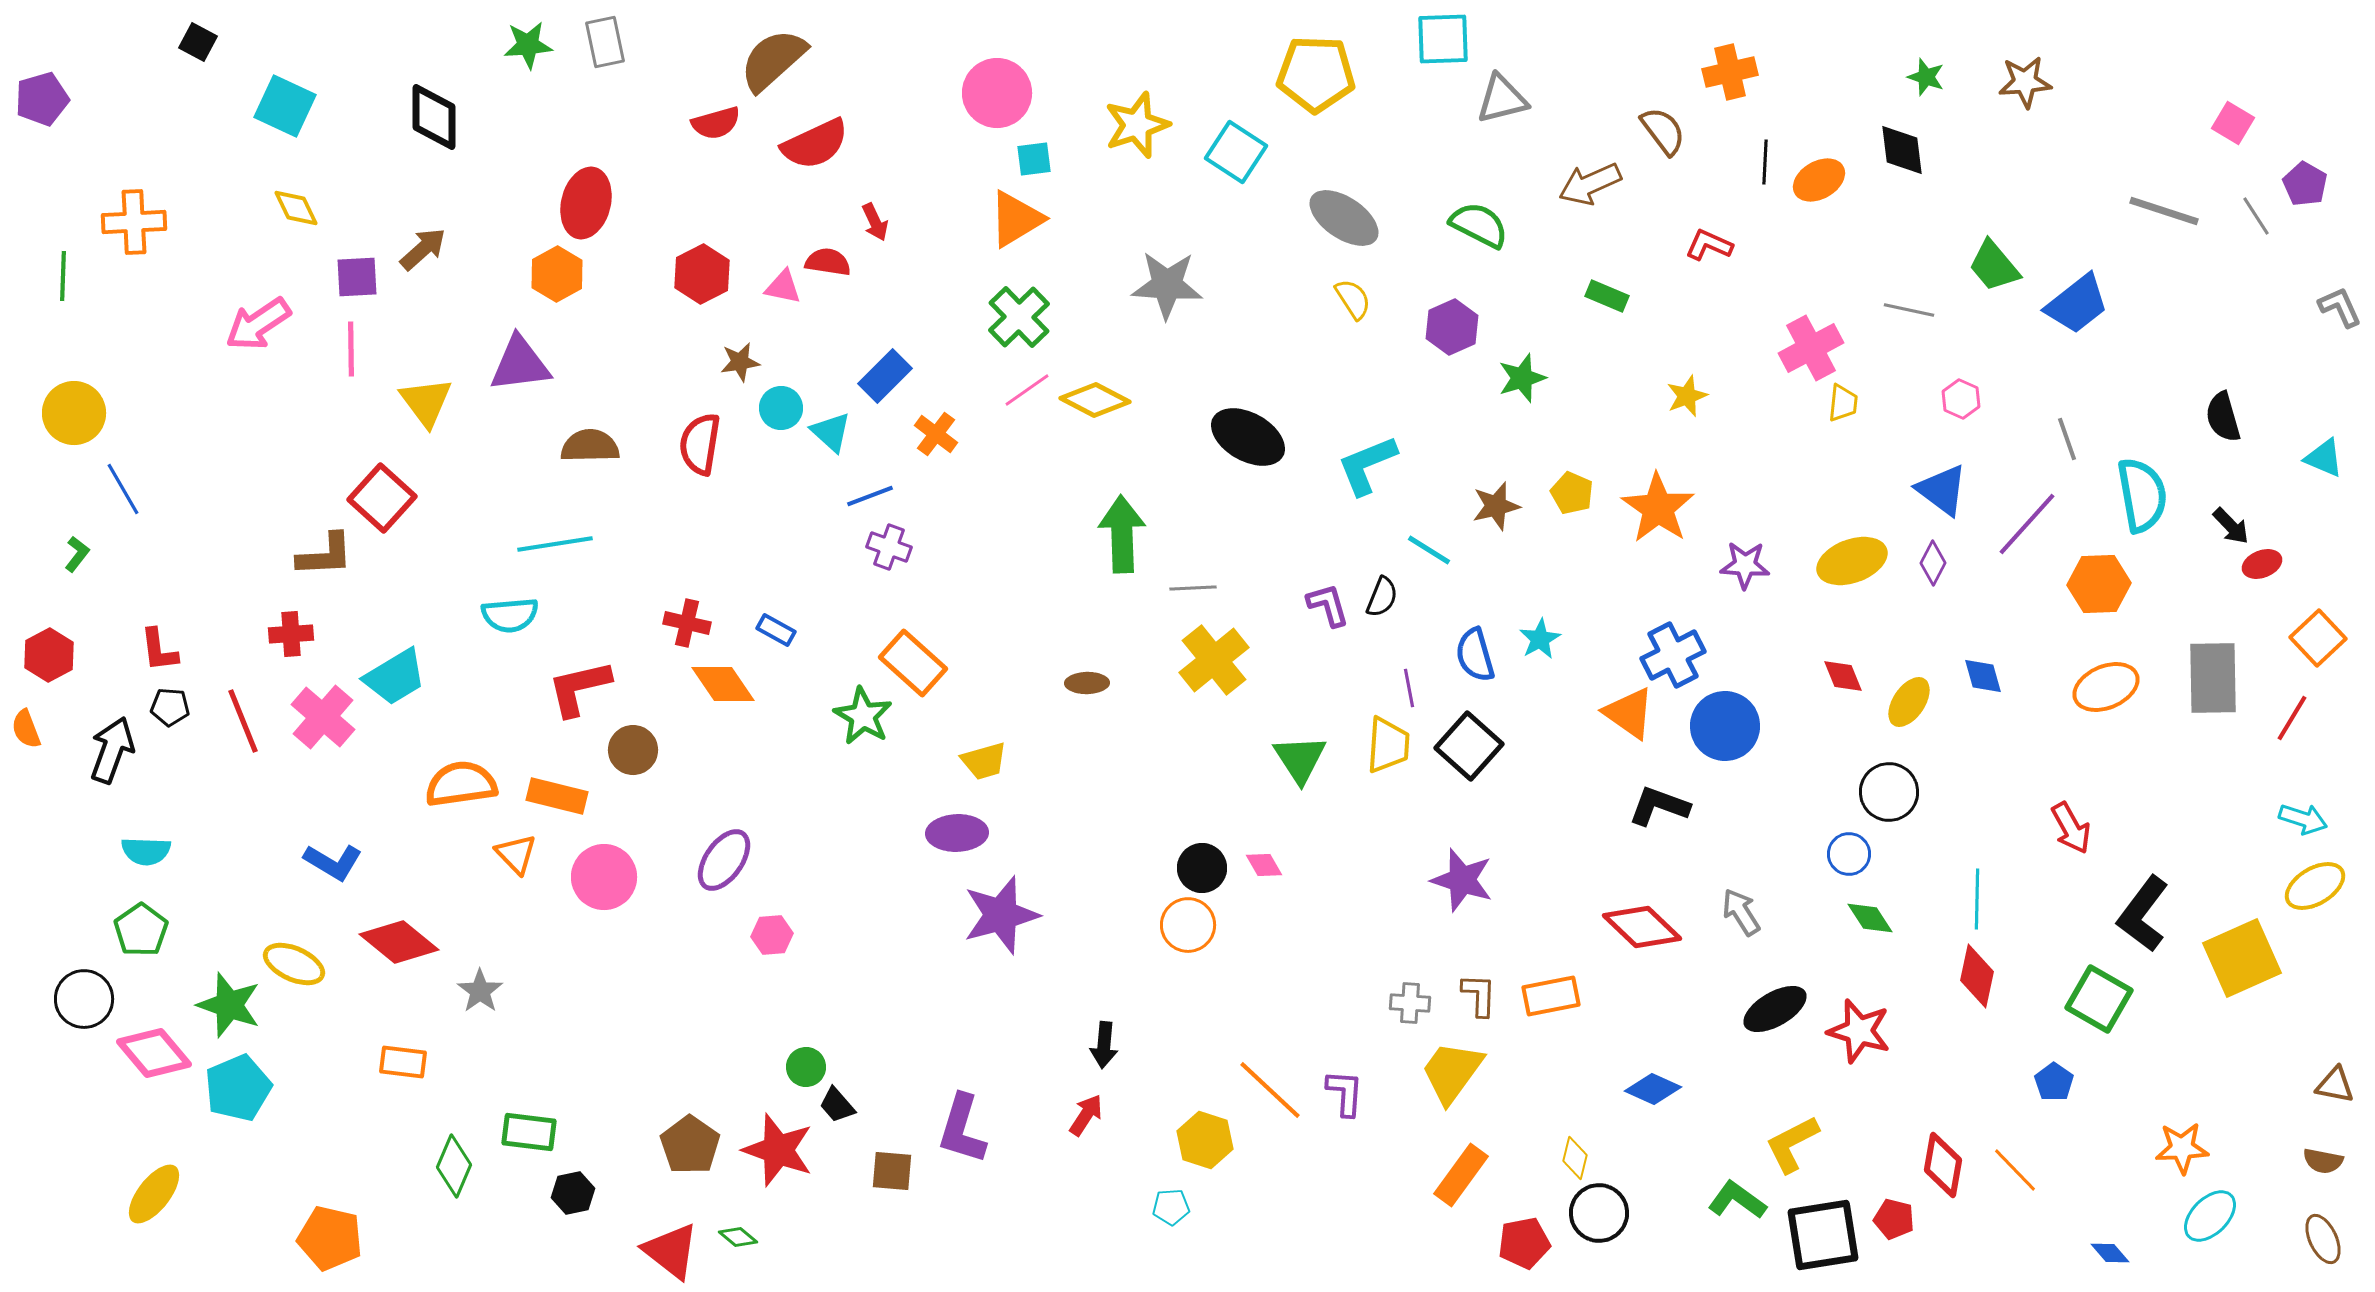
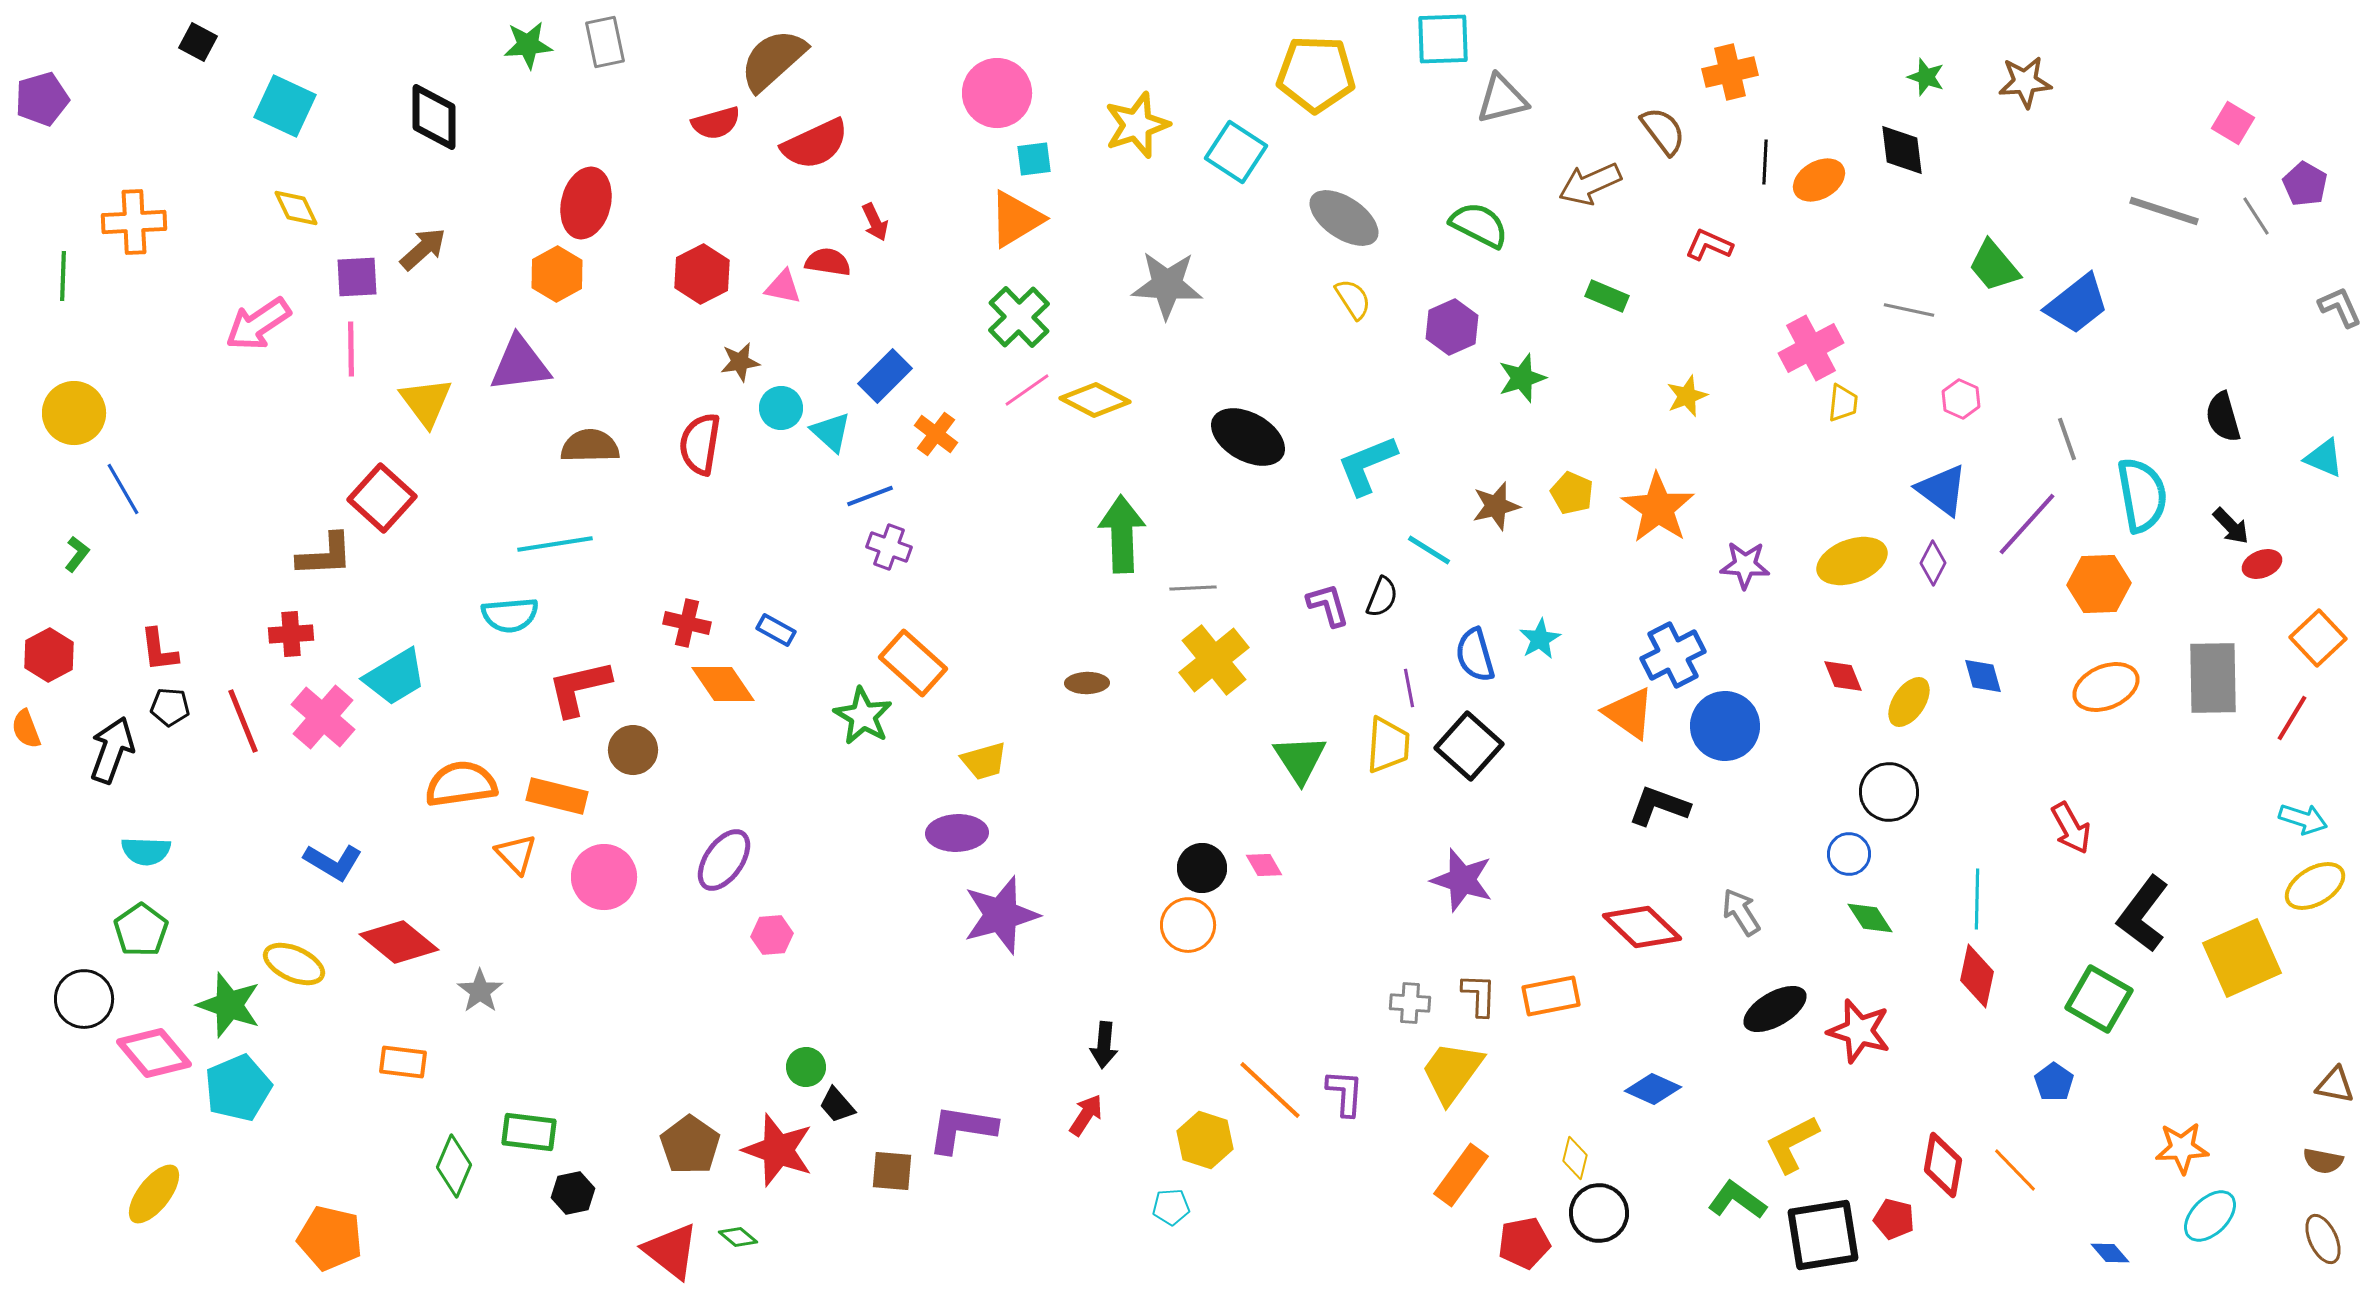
purple L-shape at (962, 1129): rotated 82 degrees clockwise
